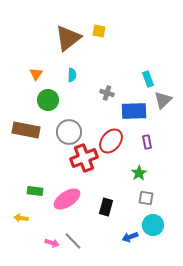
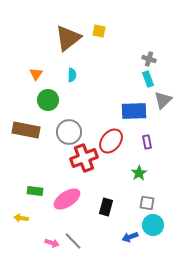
gray cross: moved 42 px right, 34 px up
gray square: moved 1 px right, 5 px down
